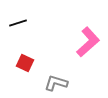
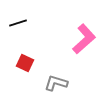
pink L-shape: moved 4 px left, 3 px up
